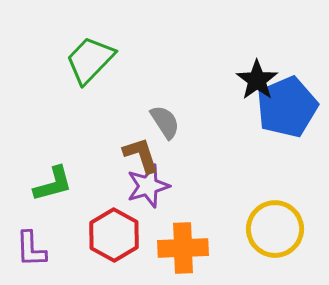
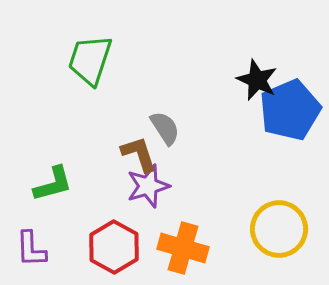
green trapezoid: rotated 26 degrees counterclockwise
black star: rotated 12 degrees counterclockwise
blue pentagon: moved 3 px right, 3 px down
gray semicircle: moved 6 px down
brown L-shape: moved 2 px left, 1 px up
yellow circle: moved 4 px right
red hexagon: moved 12 px down
orange cross: rotated 18 degrees clockwise
